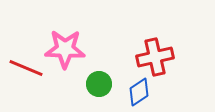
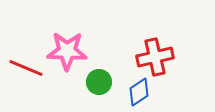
pink star: moved 2 px right, 2 px down
green circle: moved 2 px up
